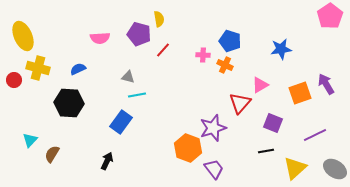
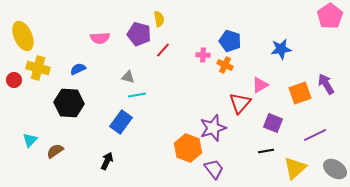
brown semicircle: moved 3 px right, 3 px up; rotated 24 degrees clockwise
